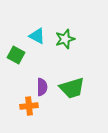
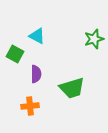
green star: moved 29 px right
green square: moved 1 px left, 1 px up
purple semicircle: moved 6 px left, 13 px up
orange cross: moved 1 px right
